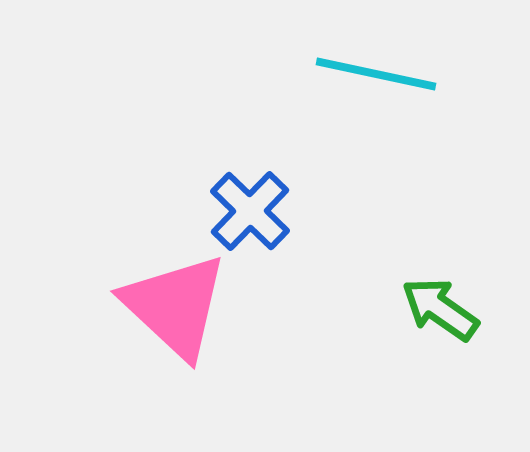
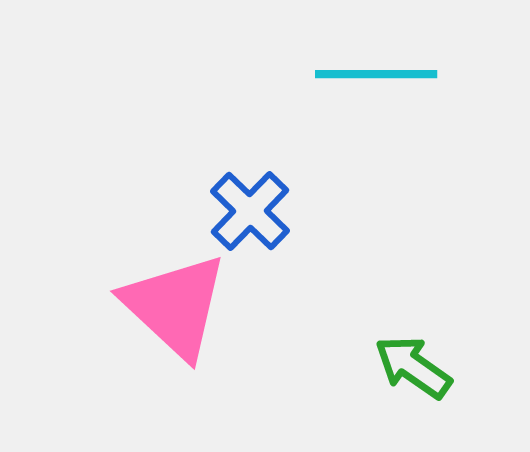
cyan line: rotated 12 degrees counterclockwise
green arrow: moved 27 px left, 58 px down
